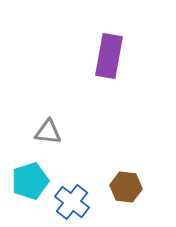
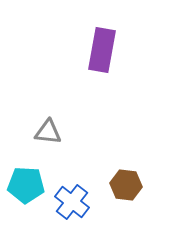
purple rectangle: moved 7 px left, 6 px up
cyan pentagon: moved 4 px left, 4 px down; rotated 21 degrees clockwise
brown hexagon: moved 2 px up
